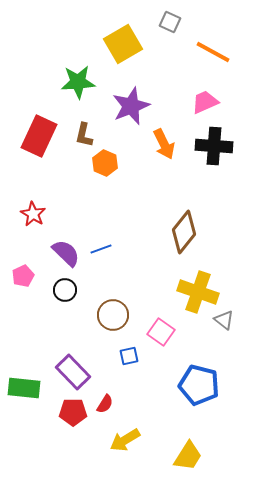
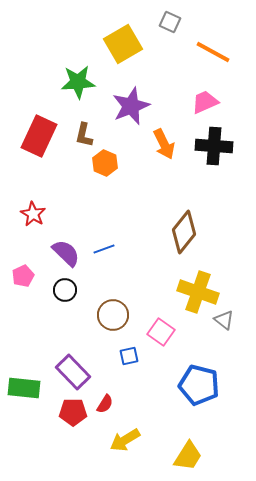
blue line: moved 3 px right
